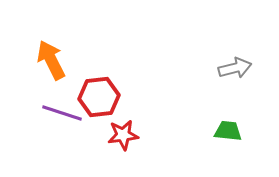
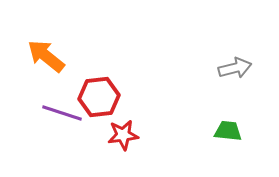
orange arrow: moved 5 px left, 4 px up; rotated 24 degrees counterclockwise
